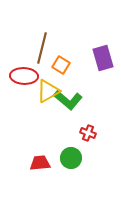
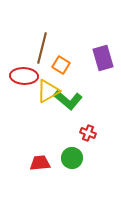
green circle: moved 1 px right
